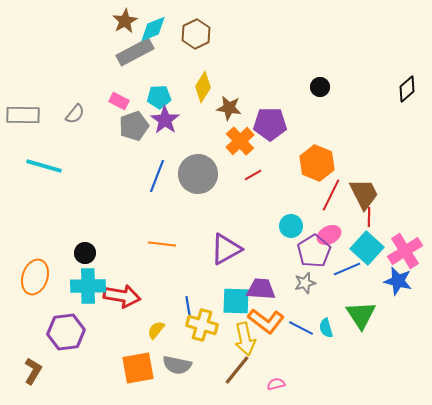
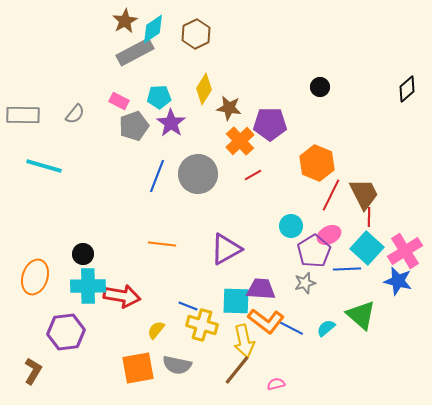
cyan diamond at (153, 29): rotated 12 degrees counterclockwise
yellow diamond at (203, 87): moved 1 px right, 2 px down
purple star at (165, 120): moved 6 px right, 3 px down
black circle at (85, 253): moved 2 px left, 1 px down
blue line at (347, 269): rotated 20 degrees clockwise
blue line at (188, 306): rotated 60 degrees counterclockwise
green triangle at (361, 315): rotated 16 degrees counterclockwise
blue line at (301, 328): moved 10 px left
cyan semicircle at (326, 328): rotated 66 degrees clockwise
yellow arrow at (245, 339): moved 1 px left, 2 px down
